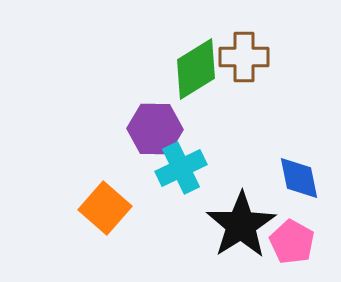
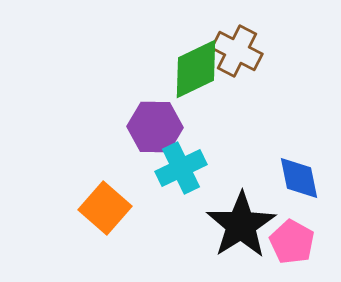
brown cross: moved 7 px left, 6 px up; rotated 27 degrees clockwise
green diamond: rotated 6 degrees clockwise
purple hexagon: moved 2 px up
